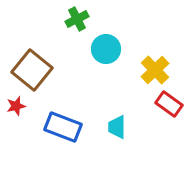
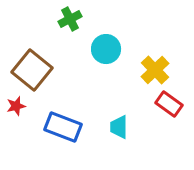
green cross: moved 7 px left
cyan trapezoid: moved 2 px right
